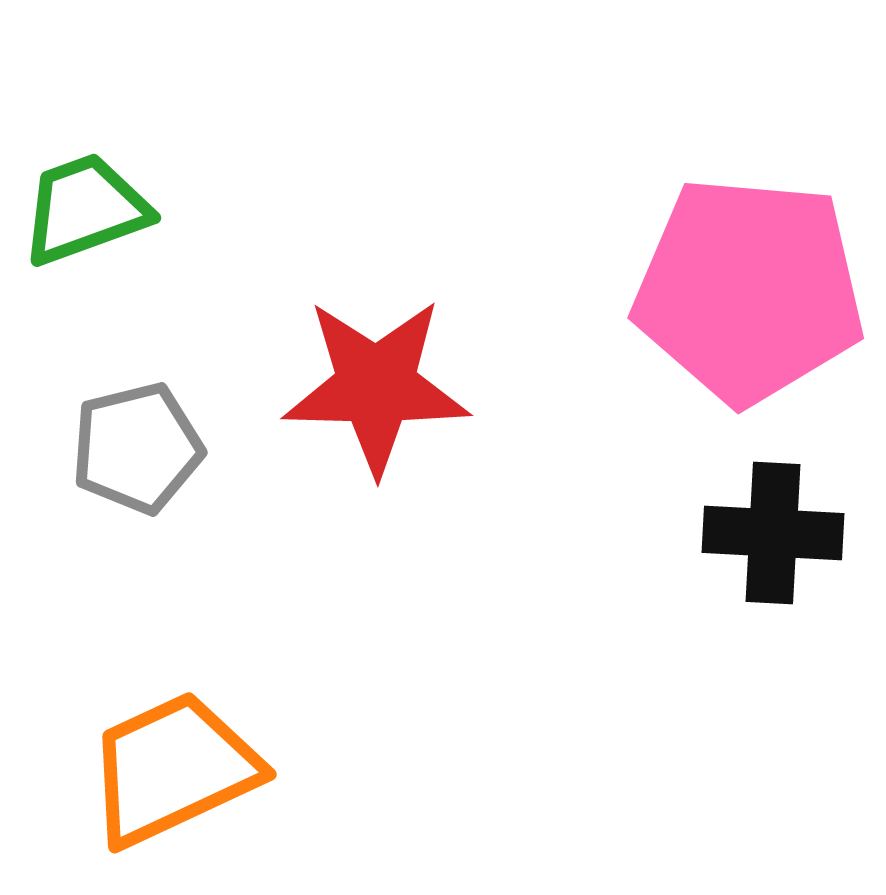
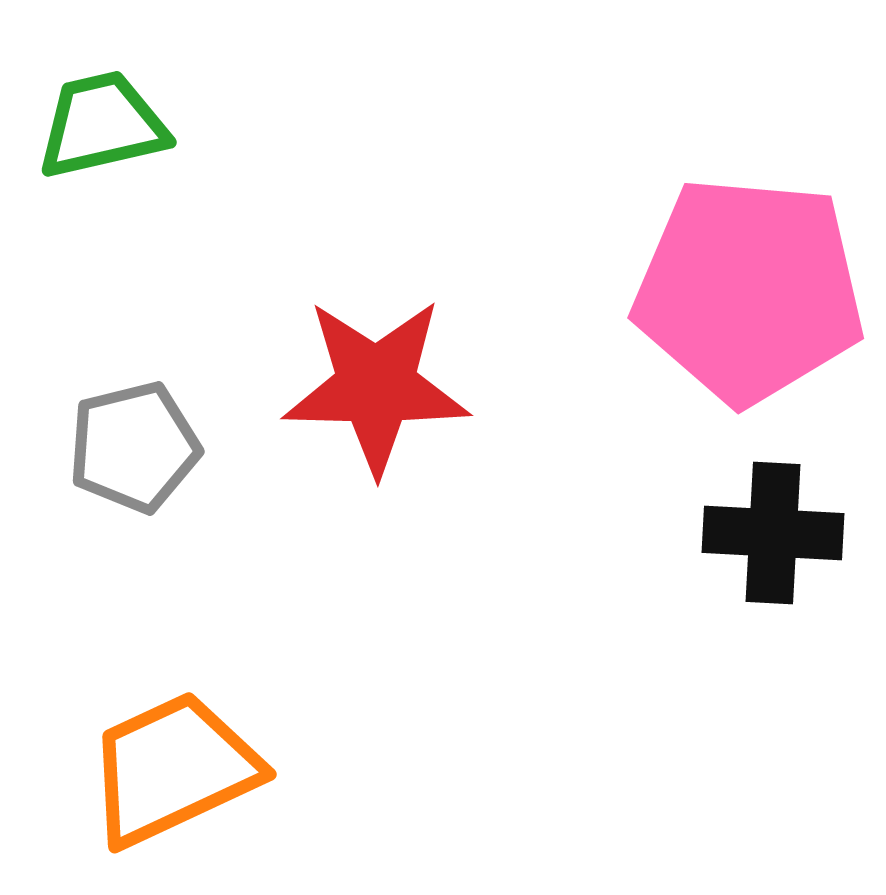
green trapezoid: moved 17 px right, 84 px up; rotated 7 degrees clockwise
gray pentagon: moved 3 px left, 1 px up
